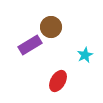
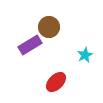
brown circle: moved 2 px left
red ellipse: moved 2 px left, 1 px down; rotated 15 degrees clockwise
